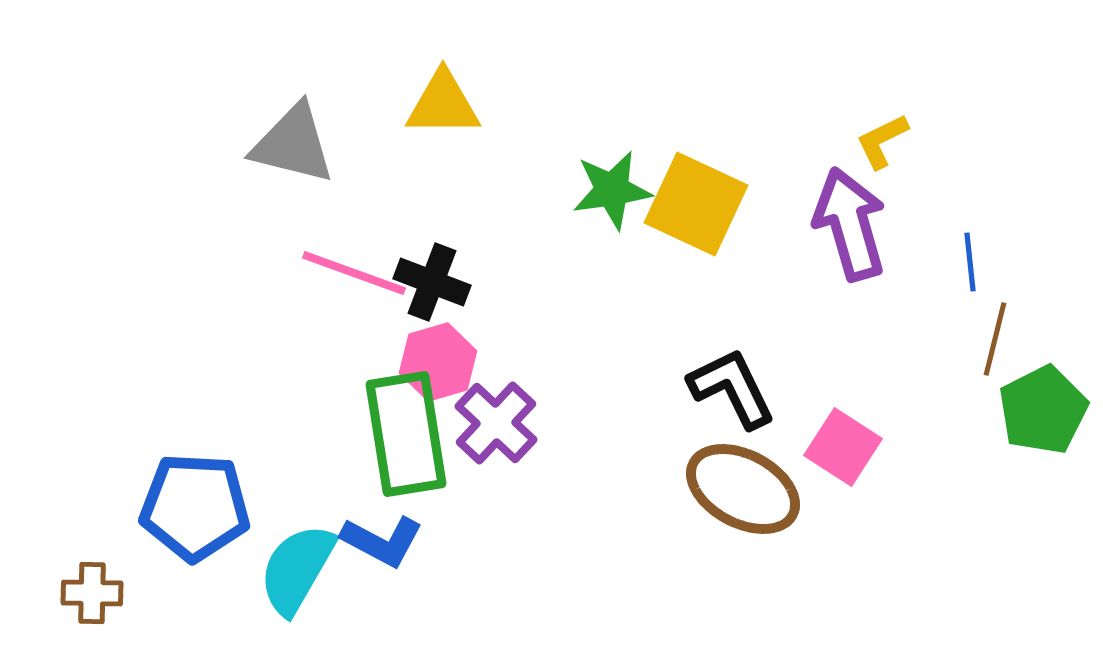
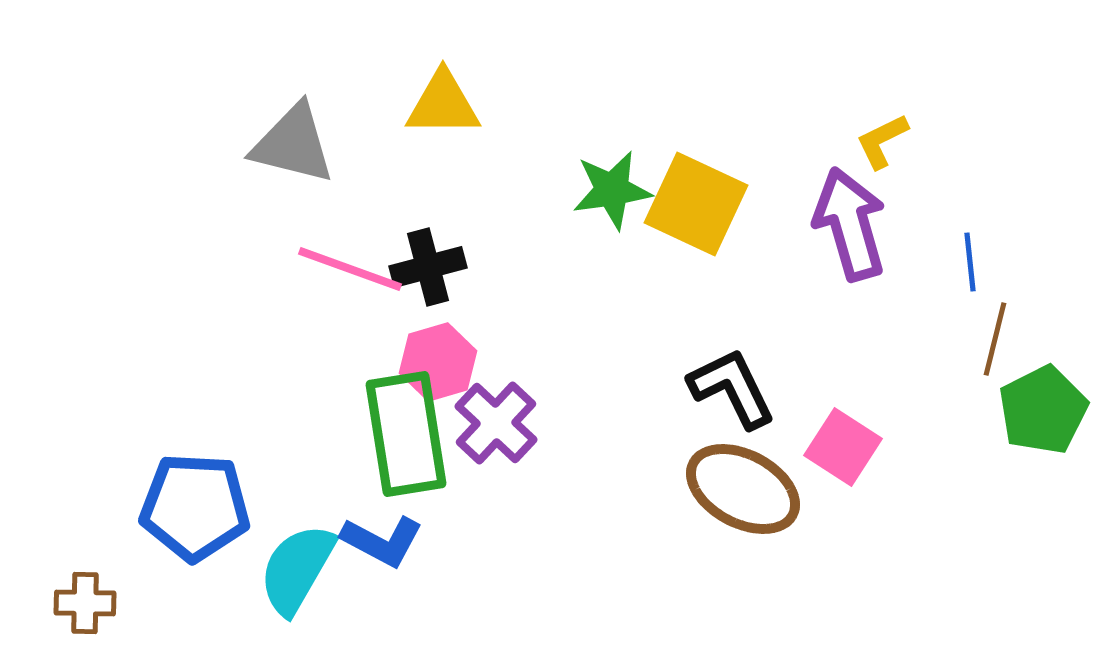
pink line: moved 4 px left, 4 px up
black cross: moved 4 px left, 15 px up; rotated 36 degrees counterclockwise
brown cross: moved 7 px left, 10 px down
